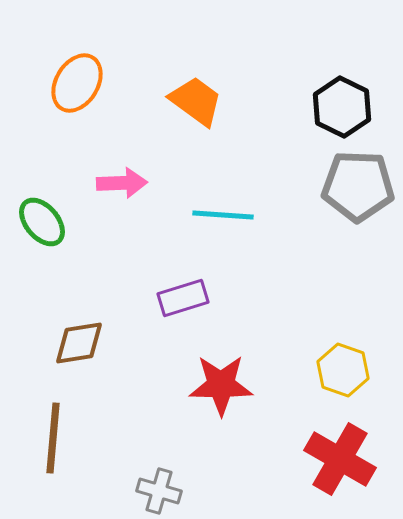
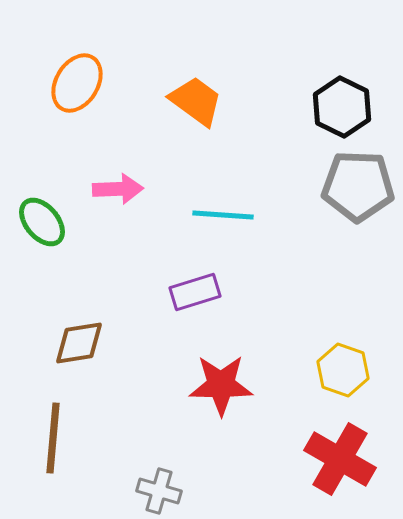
pink arrow: moved 4 px left, 6 px down
purple rectangle: moved 12 px right, 6 px up
